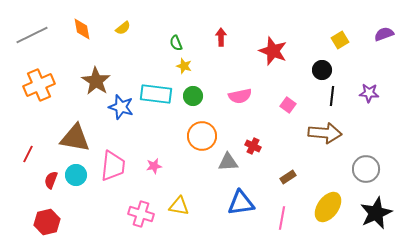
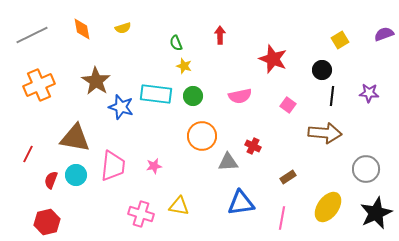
yellow semicircle: rotated 21 degrees clockwise
red arrow: moved 1 px left, 2 px up
red star: moved 8 px down
